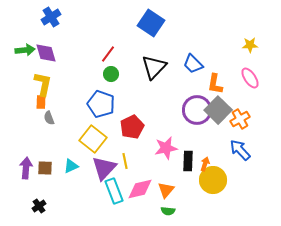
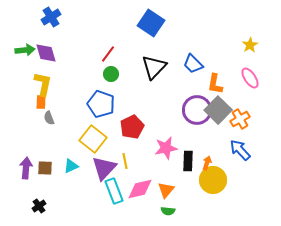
yellow star: rotated 28 degrees counterclockwise
orange arrow: moved 2 px right, 1 px up
